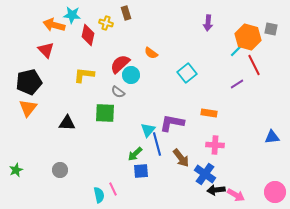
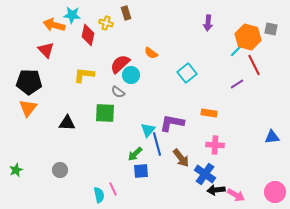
black pentagon: rotated 15 degrees clockwise
